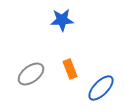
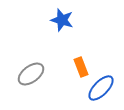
blue star: rotated 20 degrees clockwise
orange rectangle: moved 11 px right, 2 px up
